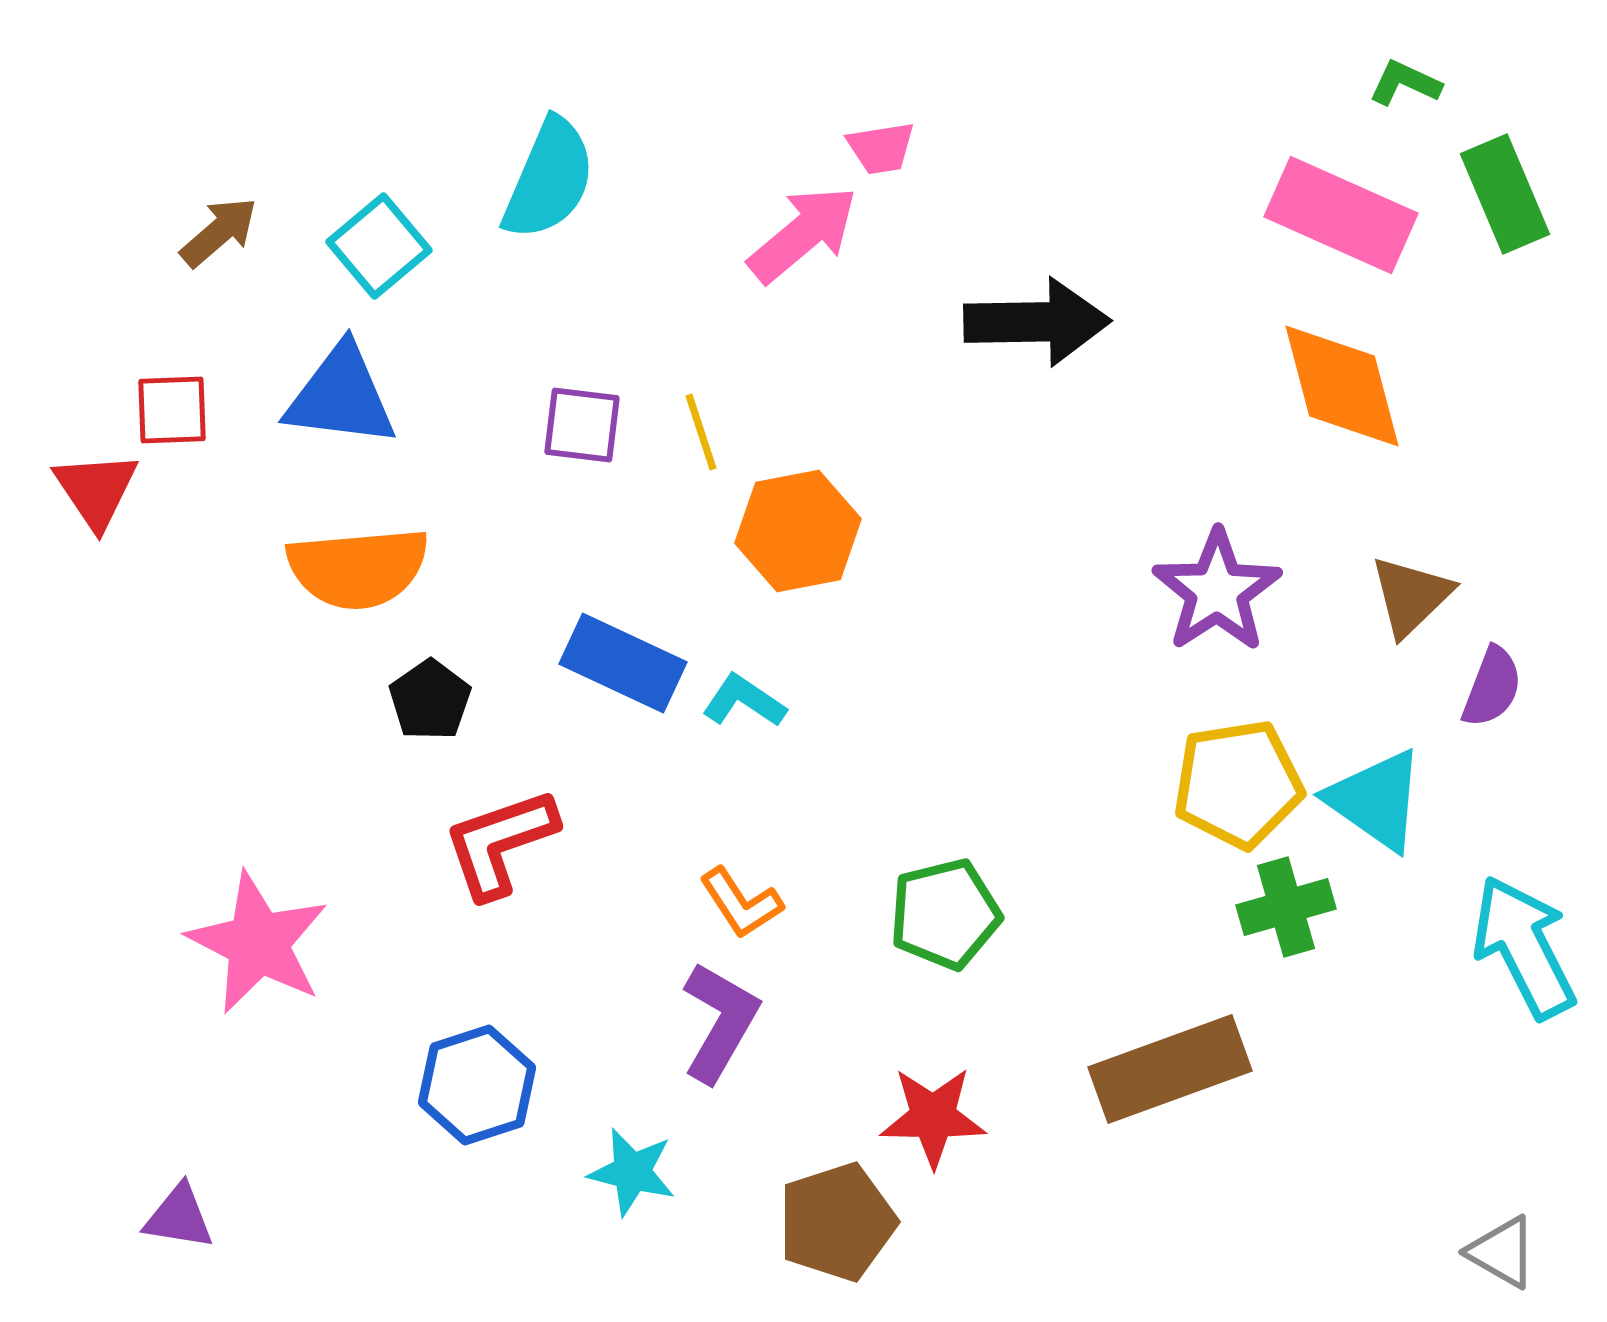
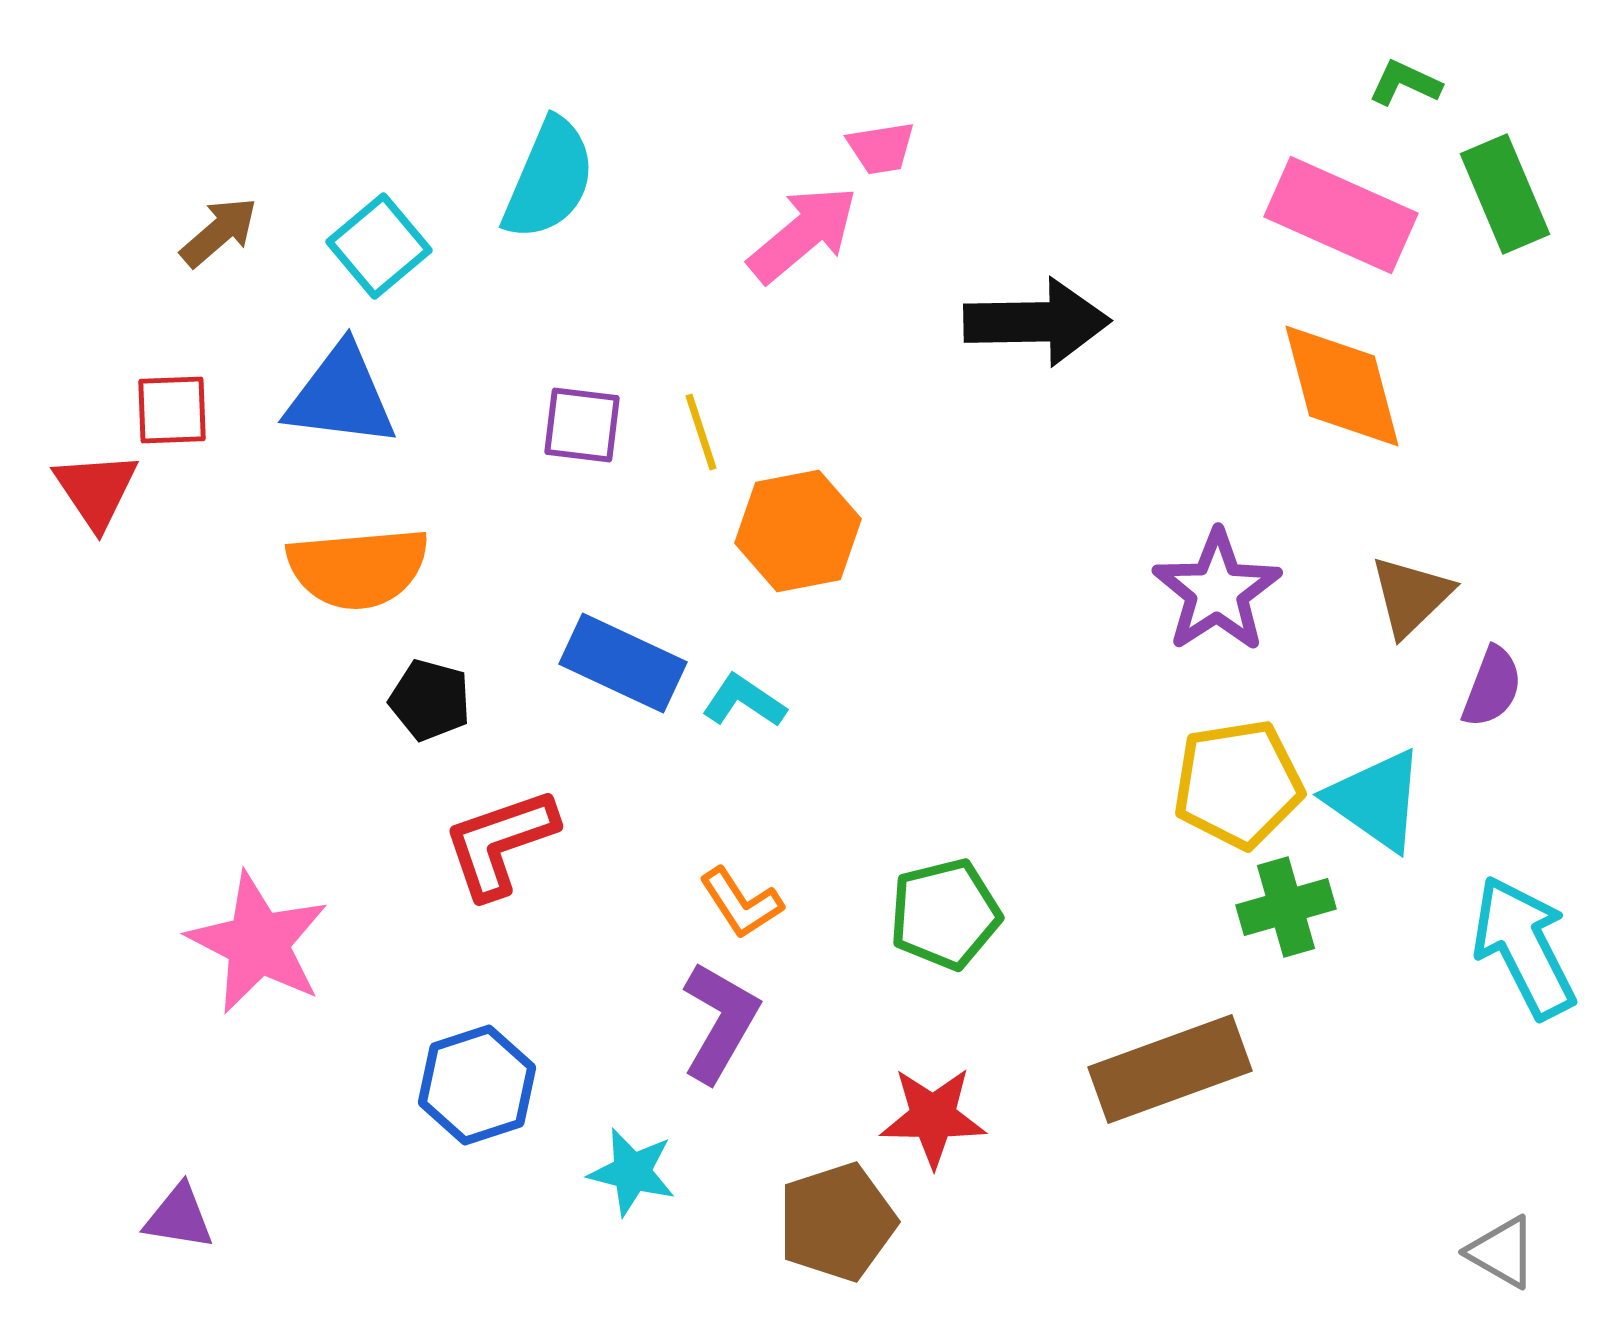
black pentagon: rotated 22 degrees counterclockwise
